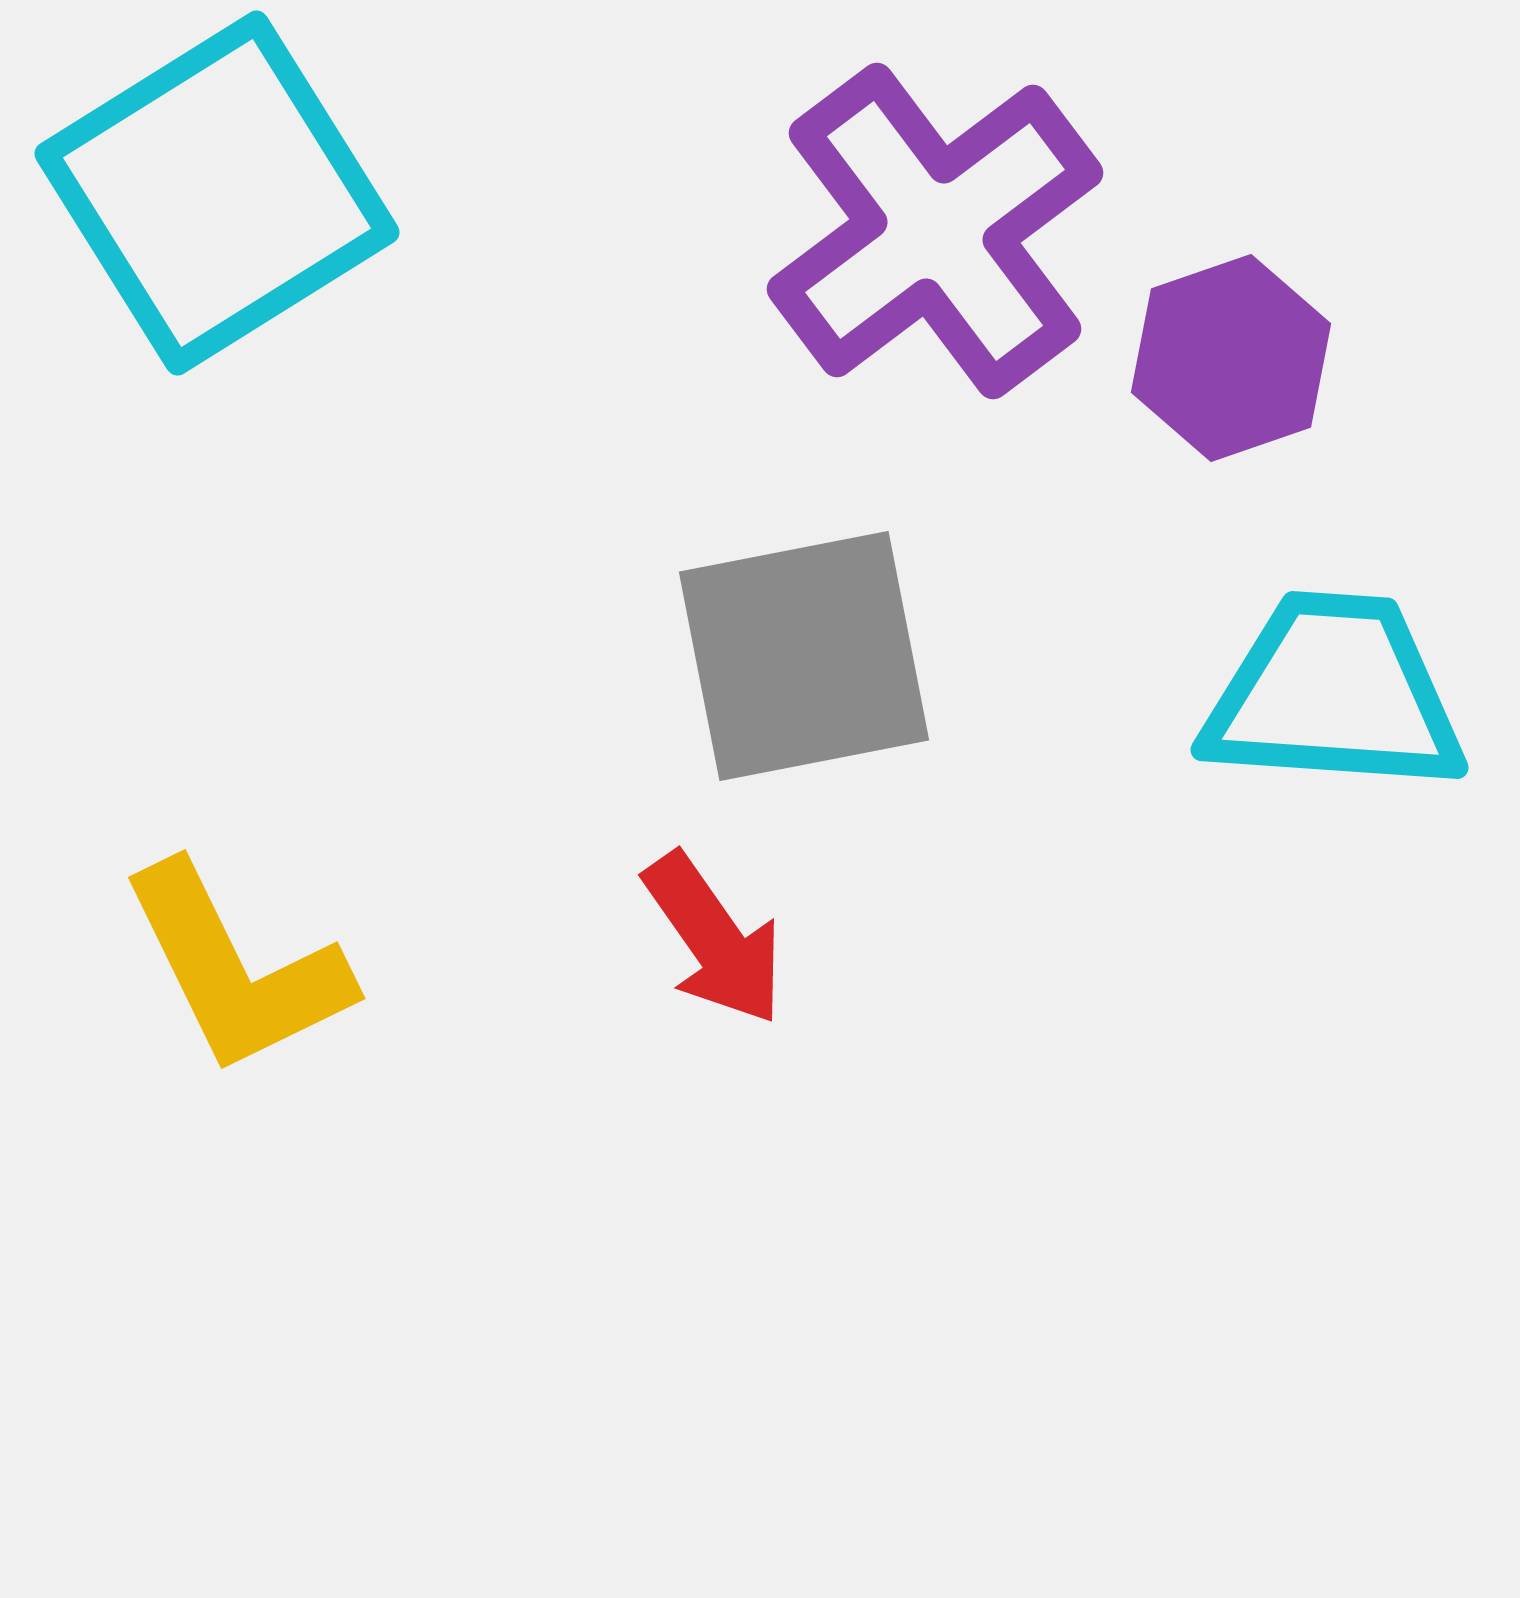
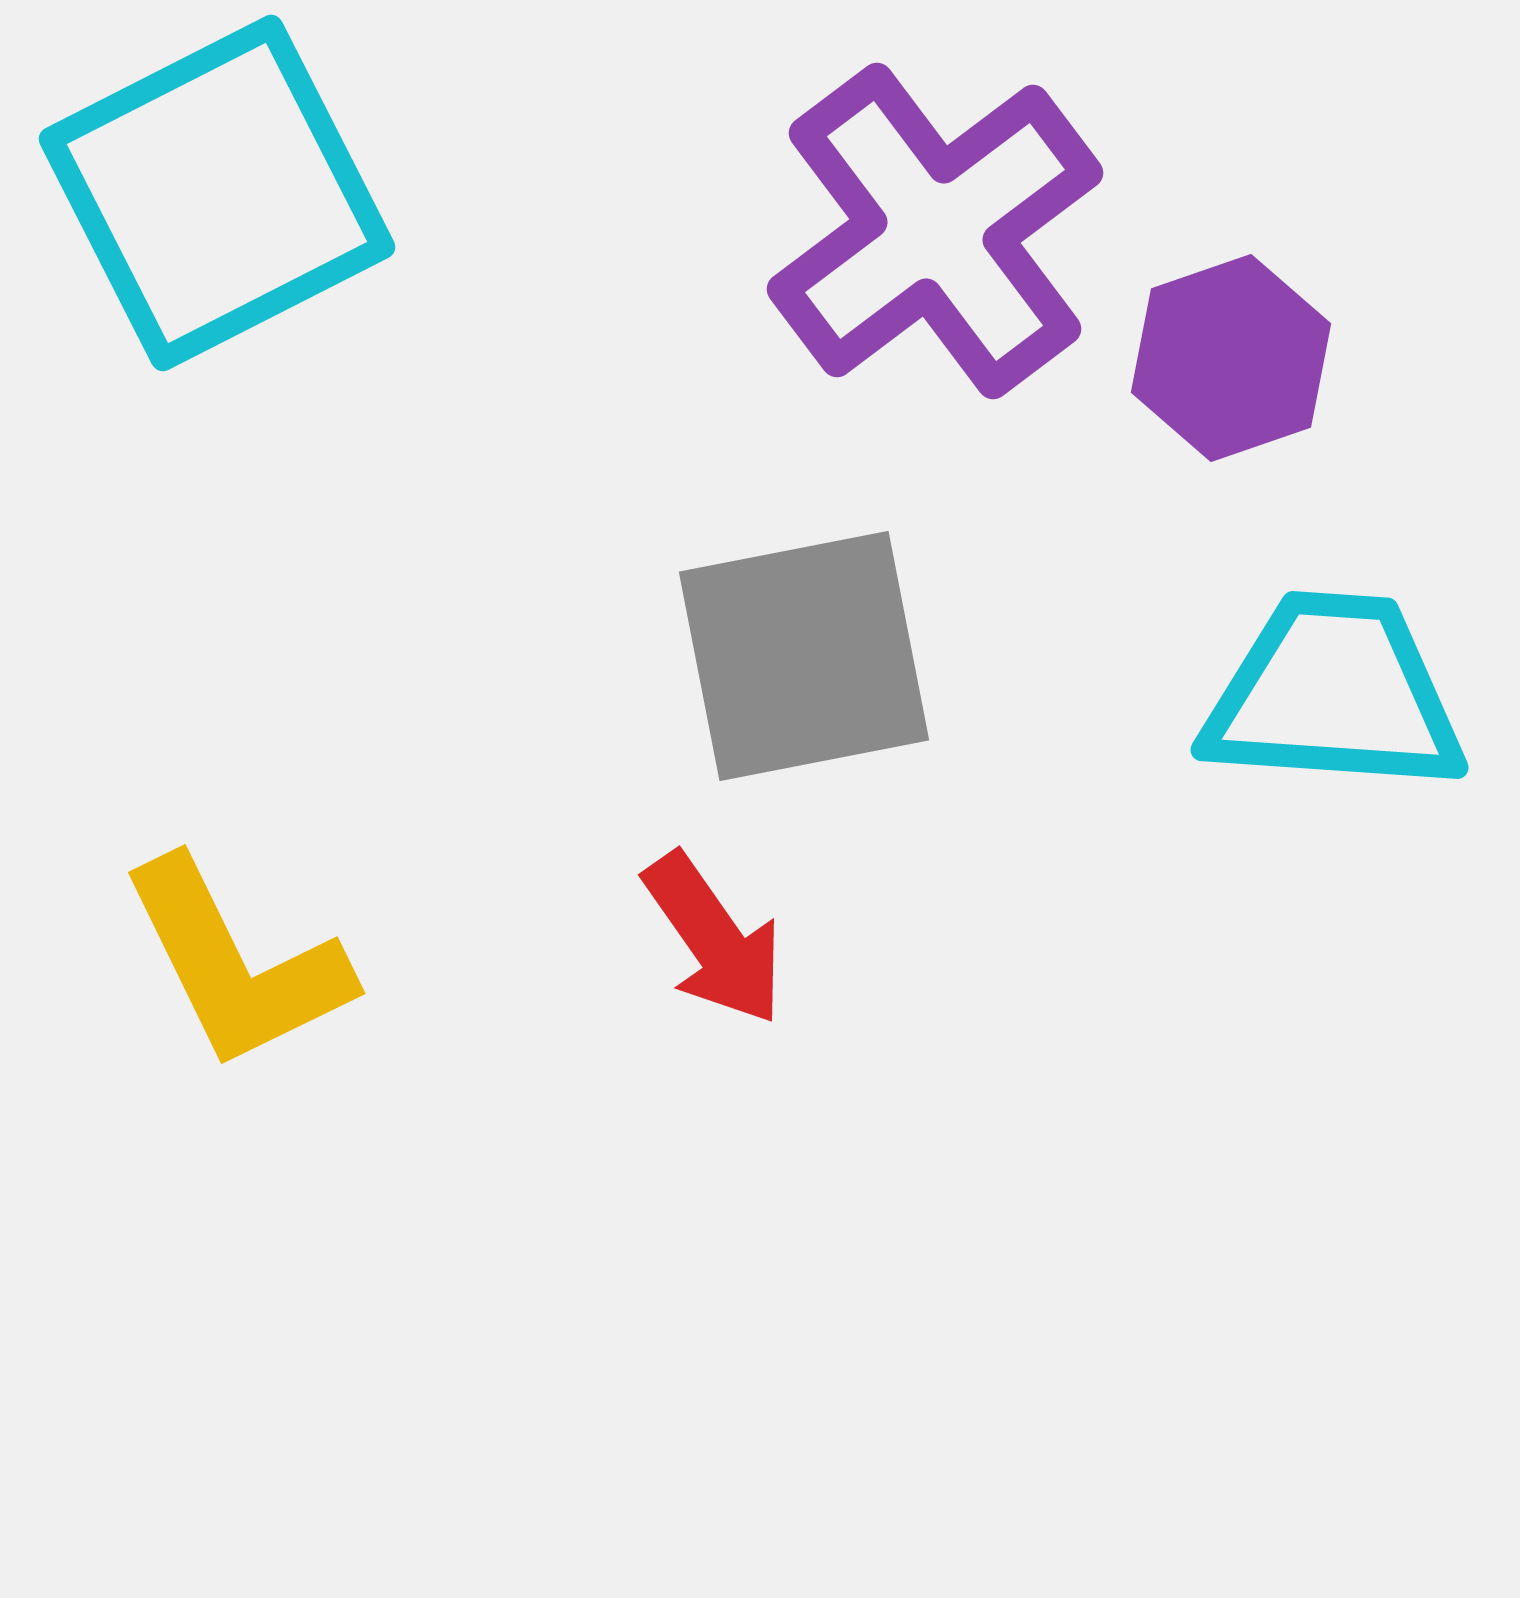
cyan square: rotated 5 degrees clockwise
yellow L-shape: moved 5 px up
